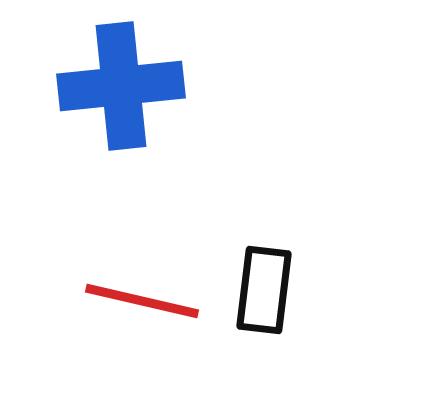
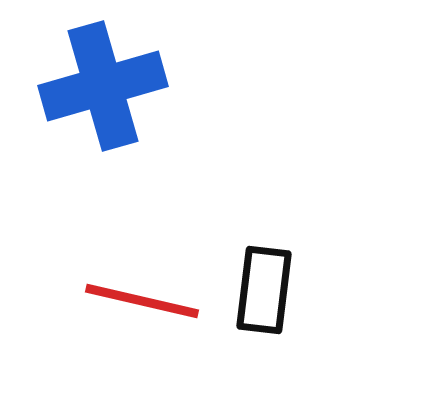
blue cross: moved 18 px left; rotated 10 degrees counterclockwise
